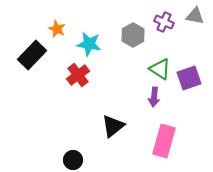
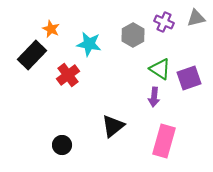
gray triangle: moved 1 px right, 2 px down; rotated 24 degrees counterclockwise
orange star: moved 6 px left
red cross: moved 10 px left
black circle: moved 11 px left, 15 px up
